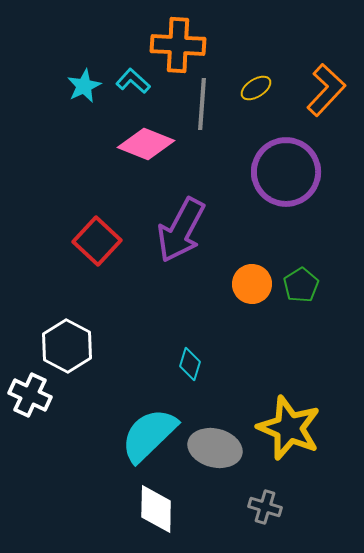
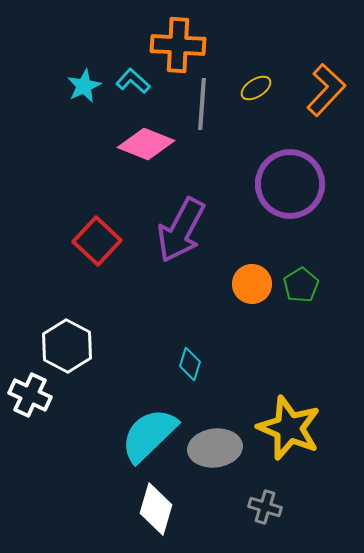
purple circle: moved 4 px right, 12 px down
gray ellipse: rotated 21 degrees counterclockwise
white diamond: rotated 15 degrees clockwise
